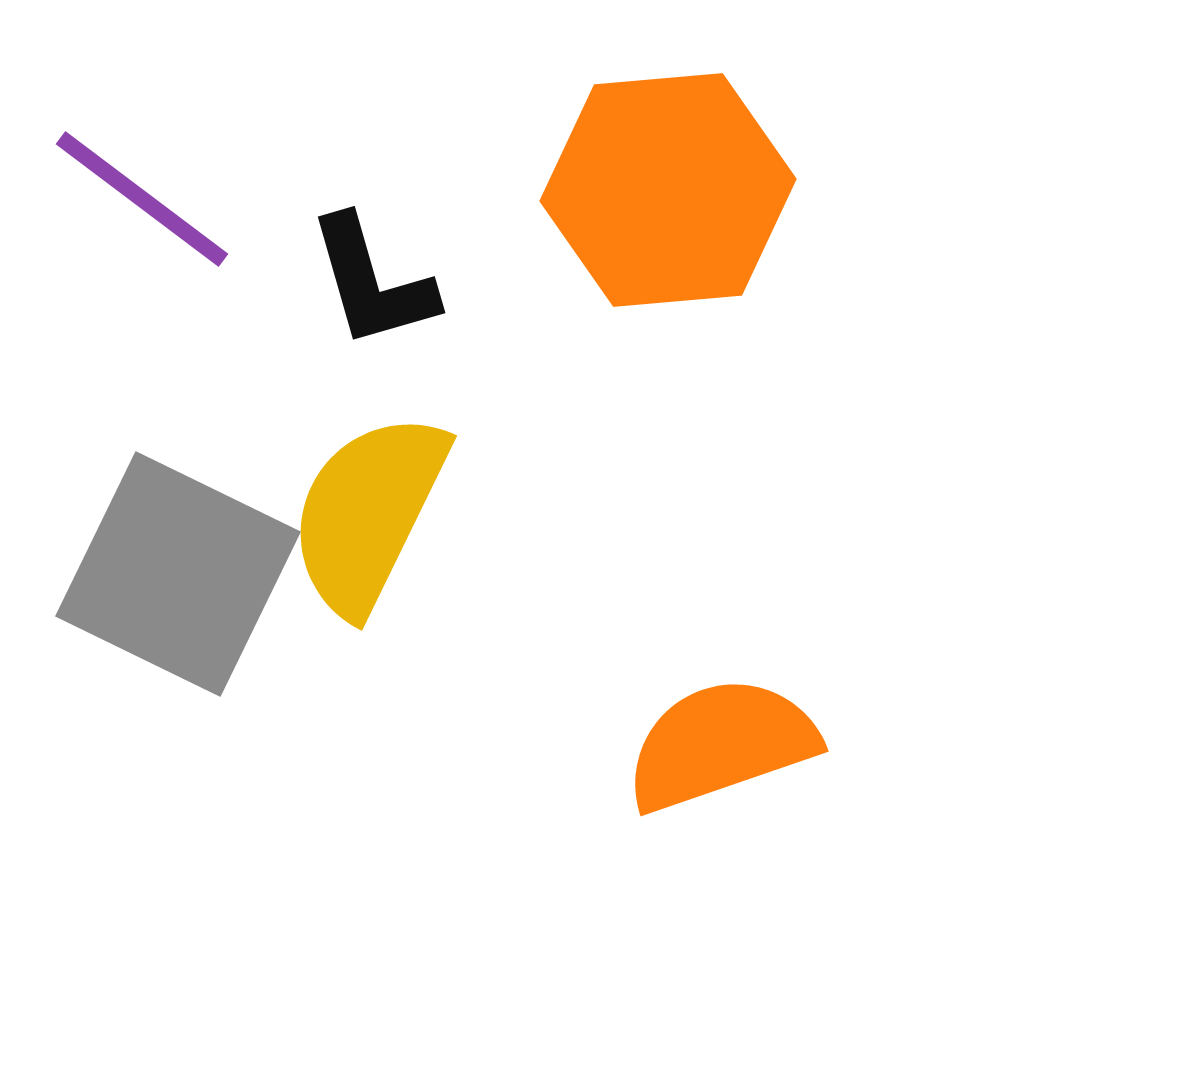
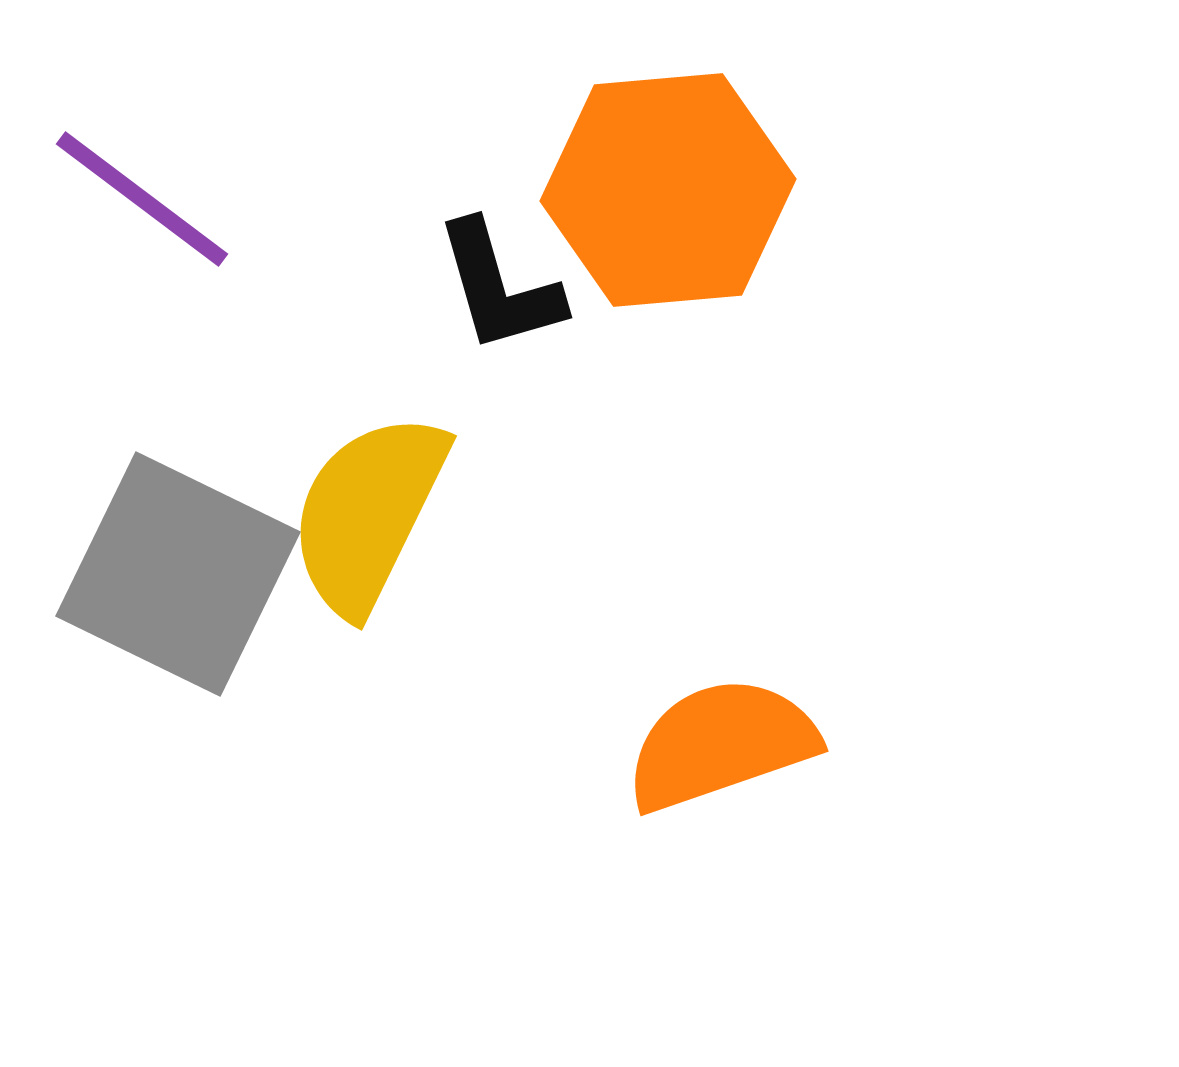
black L-shape: moved 127 px right, 5 px down
